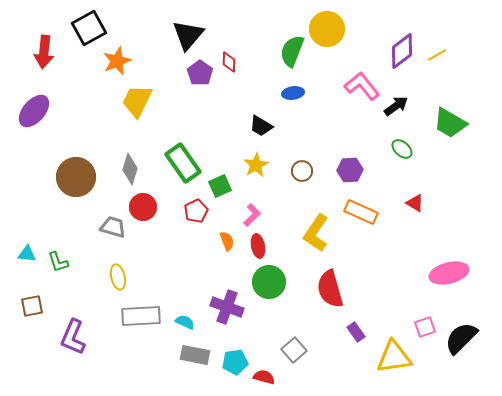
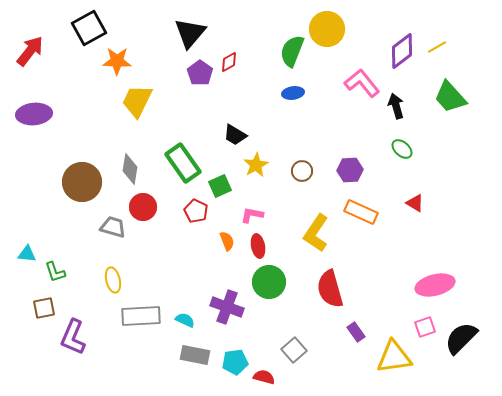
black triangle at (188, 35): moved 2 px right, 2 px up
red arrow at (44, 52): moved 14 px left, 1 px up; rotated 148 degrees counterclockwise
yellow line at (437, 55): moved 8 px up
orange star at (117, 61): rotated 24 degrees clockwise
red diamond at (229, 62): rotated 60 degrees clockwise
pink L-shape at (362, 86): moved 3 px up
black arrow at (396, 106): rotated 70 degrees counterclockwise
purple ellipse at (34, 111): moved 3 px down; rotated 44 degrees clockwise
green trapezoid at (450, 123): moved 26 px up; rotated 18 degrees clockwise
black trapezoid at (261, 126): moved 26 px left, 9 px down
gray diamond at (130, 169): rotated 8 degrees counterclockwise
brown circle at (76, 177): moved 6 px right, 5 px down
red pentagon at (196, 211): rotated 20 degrees counterclockwise
pink L-shape at (252, 215): rotated 125 degrees counterclockwise
green L-shape at (58, 262): moved 3 px left, 10 px down
pink ellipse at (449, 273): moved 14 px left, 12 px down
yellow ellipse at (118, 277): moved 5 px left, 3 px down
brown square at (32, 306): moved 12 px right, 2 px down
cyan semicircle at (185, 322): moved 2 px up
